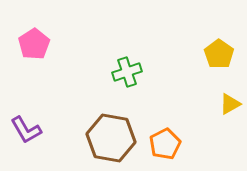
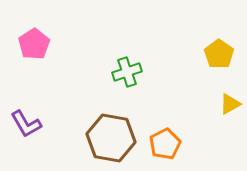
purple L-shape: moved 6 px up
